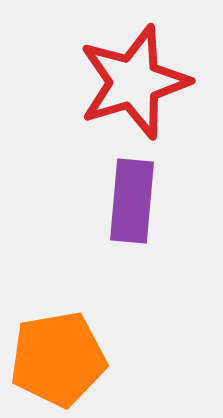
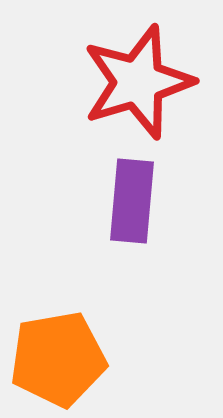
red star: moved 4 px right
